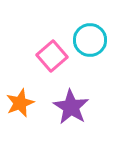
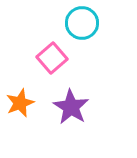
cyan circle: moved 8 px left, 17 px up
pink square: moved 2 px down
